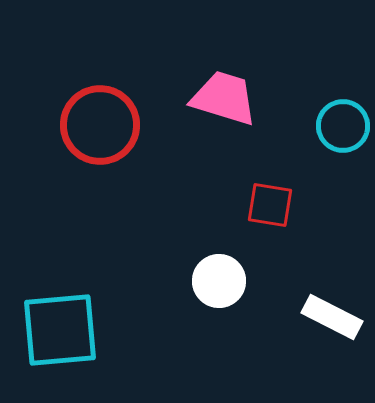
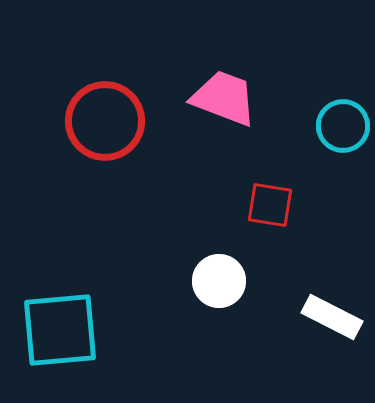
pink trapezoid: rotated 4 degrees clockwise
red circle: moved 5 px right, 4 px up
